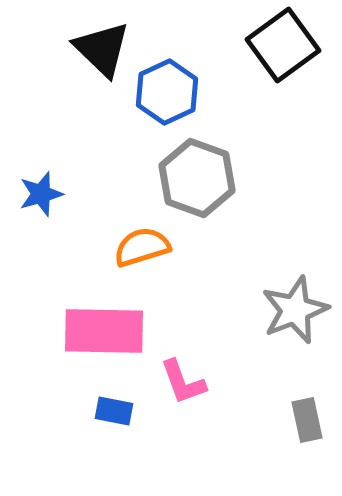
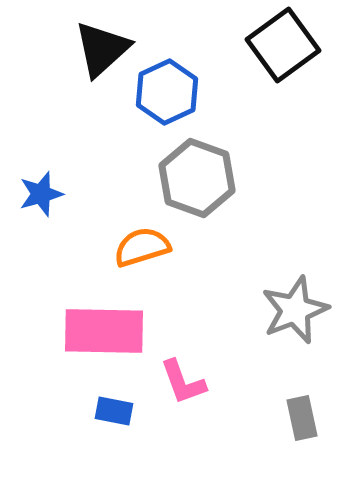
black triangle: rotated 34 degrees clockwise
gray rectangle: moved 5 px left, 2 px up
